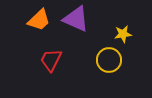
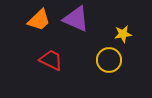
red trapezoid: rotated 90 degrees clockwise
